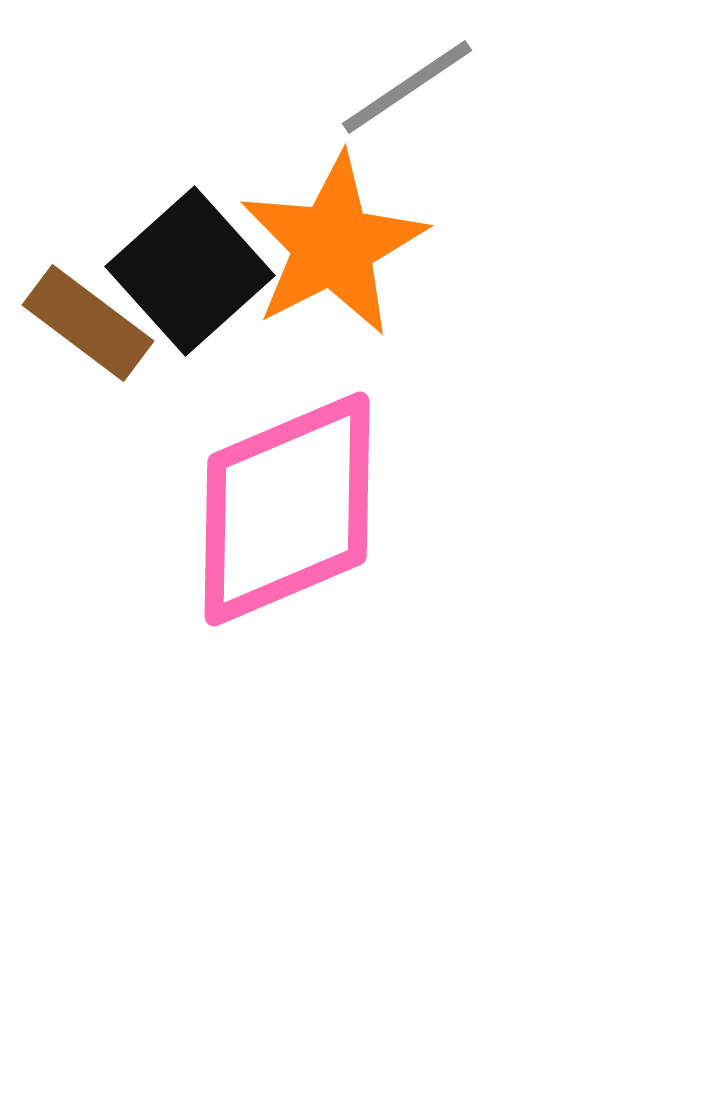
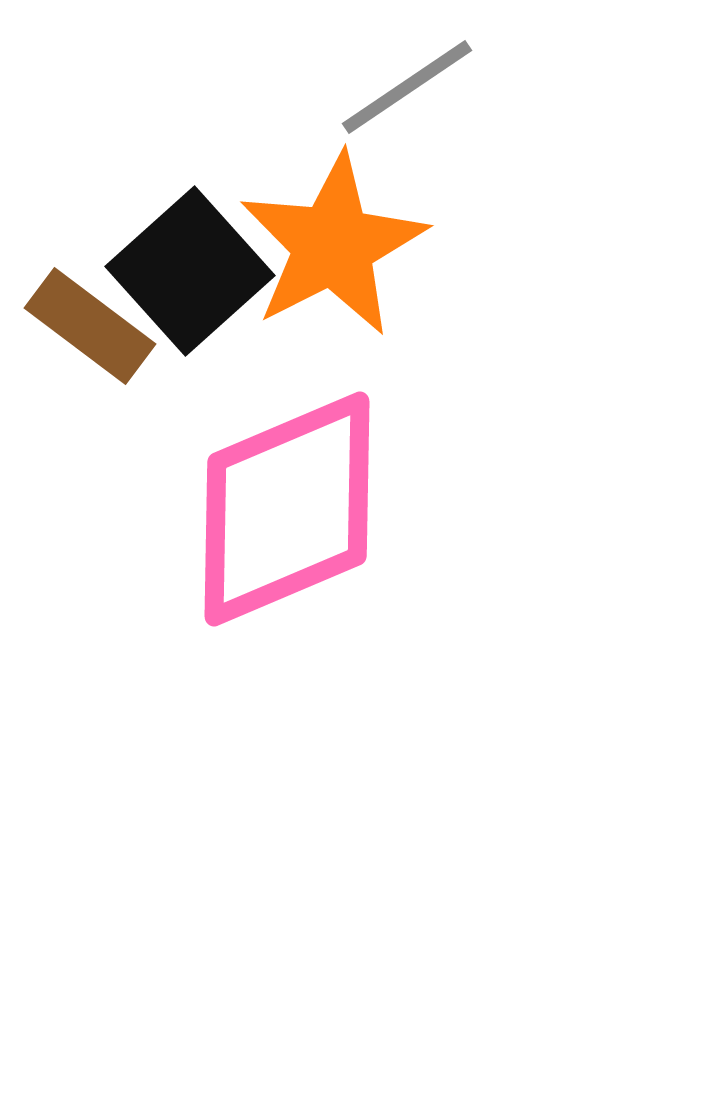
brown rectangle: moved 2 px right, 3 px down
